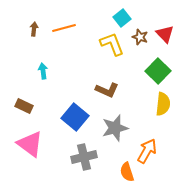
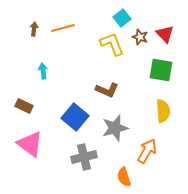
orange line: moved 1 px left
green square: moved 3 px right, 1 px up; rotated 35 degrees counterclockwise
yellow semicircle: moved 7 px down; rotated 10 degrees counterclockwise
orange semicircle: moved 3 px left, 5 px down
